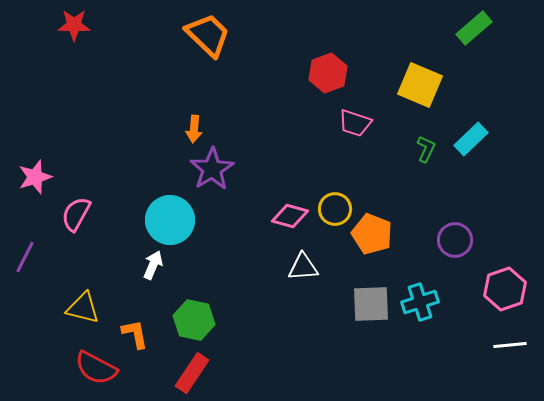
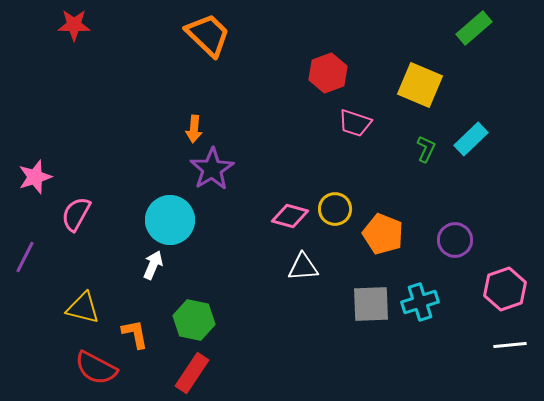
orange pentagon: moved 11 px right
